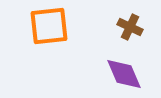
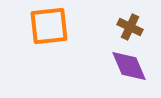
purple diamond: moved 5 px right, 8 px up
